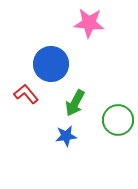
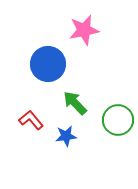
pink star: moved 5 px left, 7 px down; rotated 16 degrees counterclockwise
blue circle: moved 3 px left
red L-shape: moved 5 px right, 26 px down
green arrow: rotated 108 degrees clockwise
